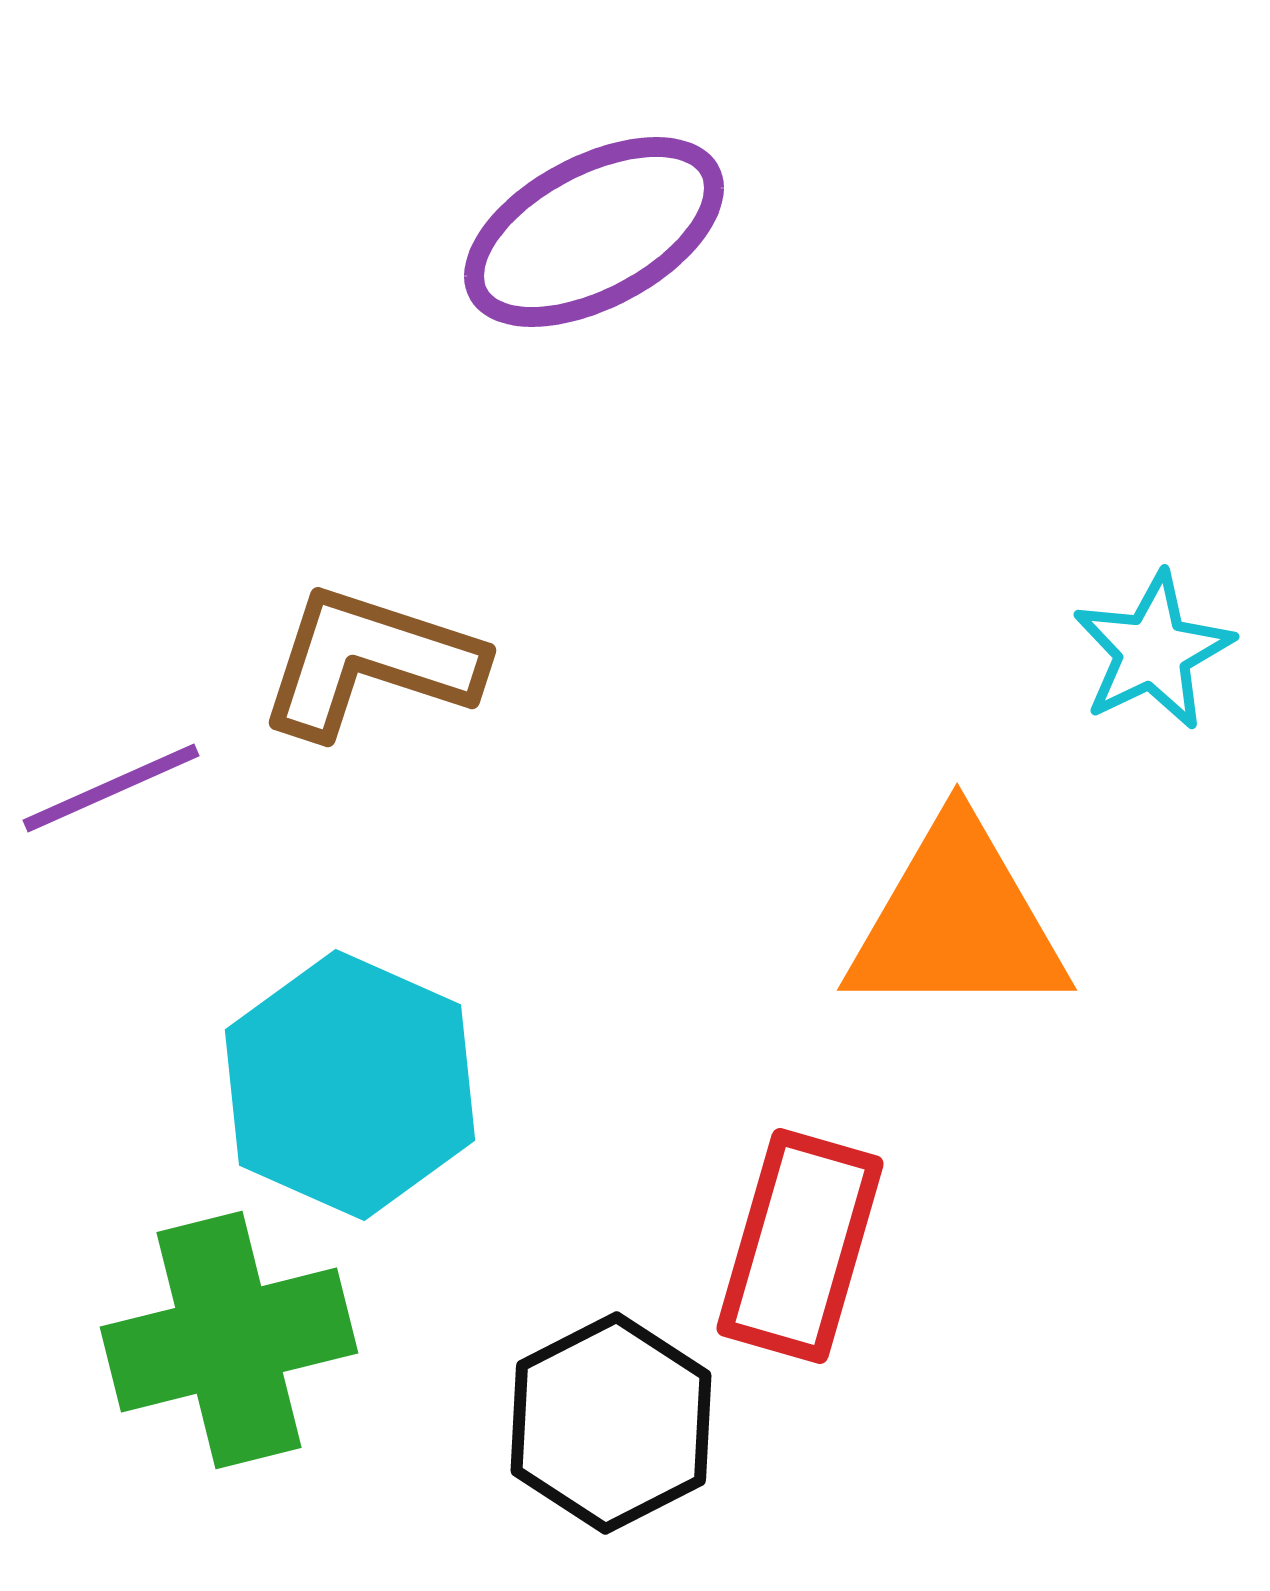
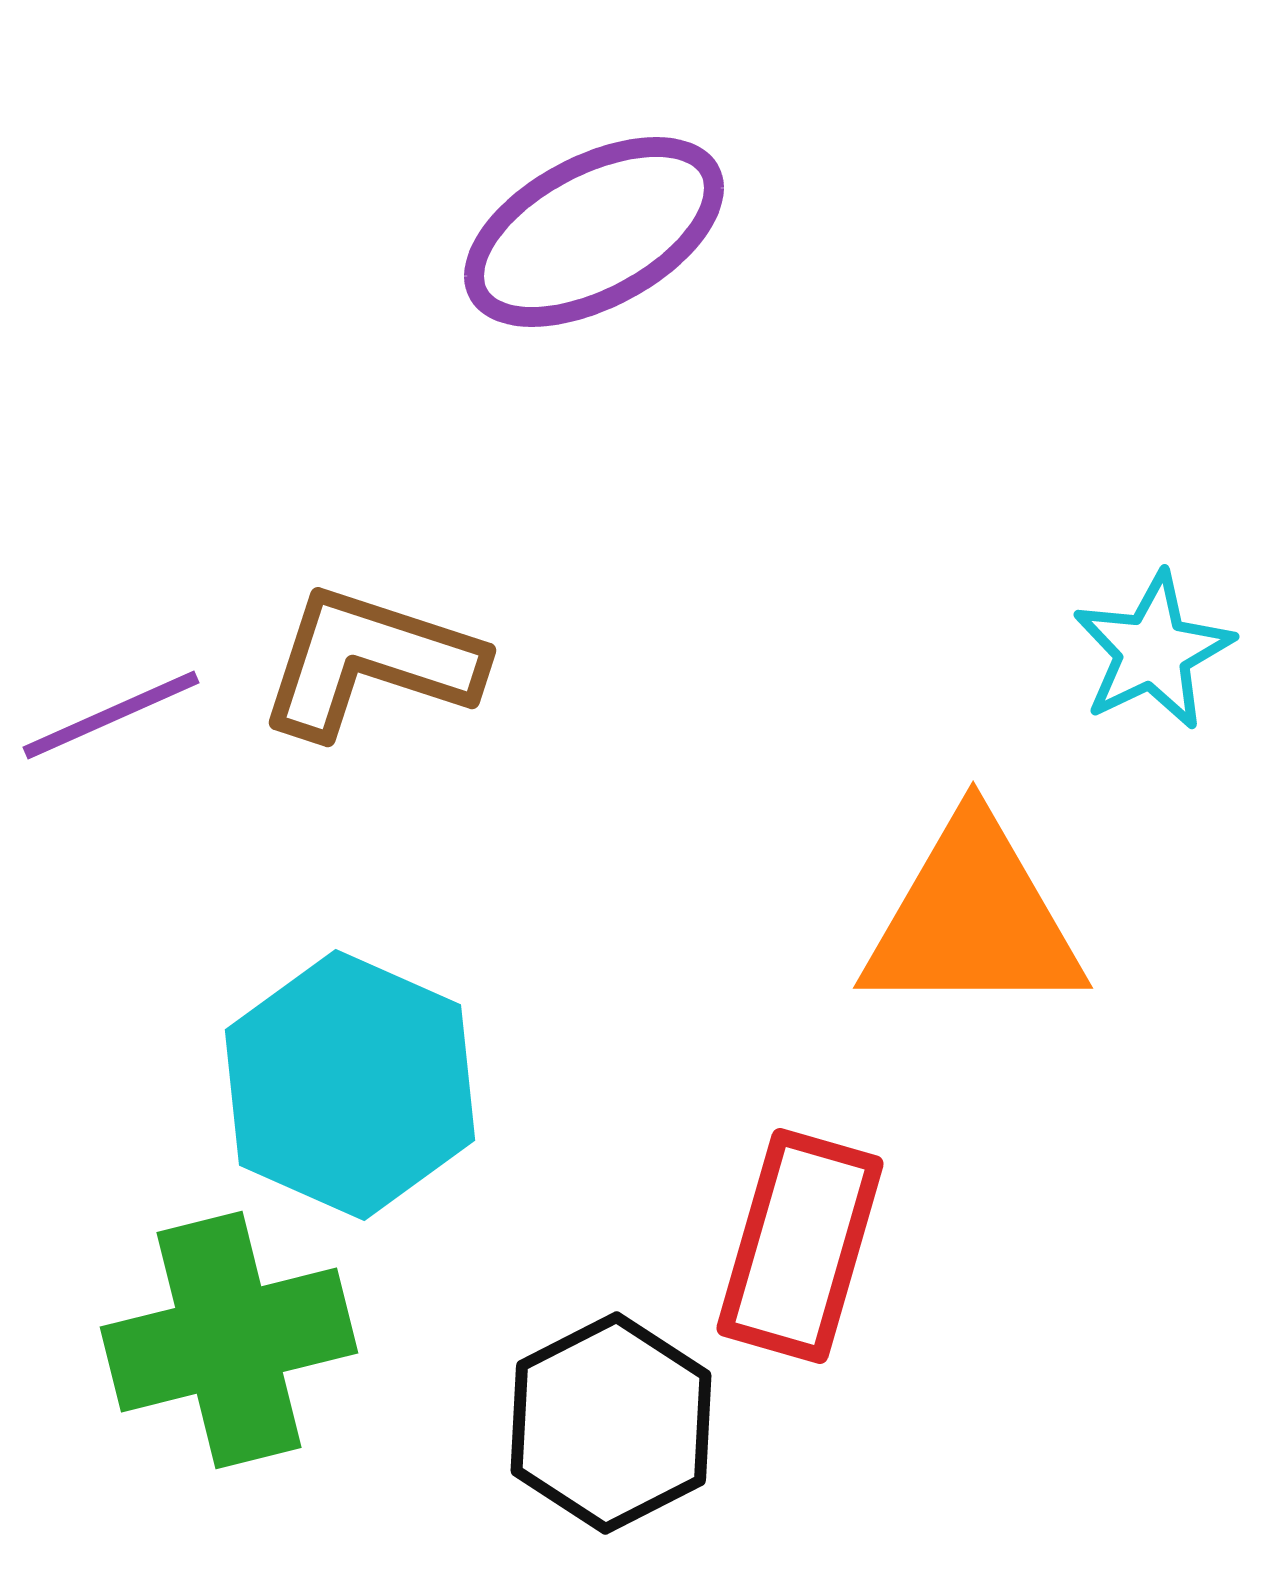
purple line: moved 73 px up
orange triangle: moved 16 px right, 2 px up
